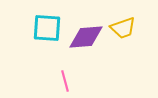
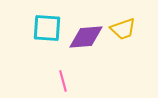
yellow trapezoid: moved 1 px down
pink line: moved 2 px left
